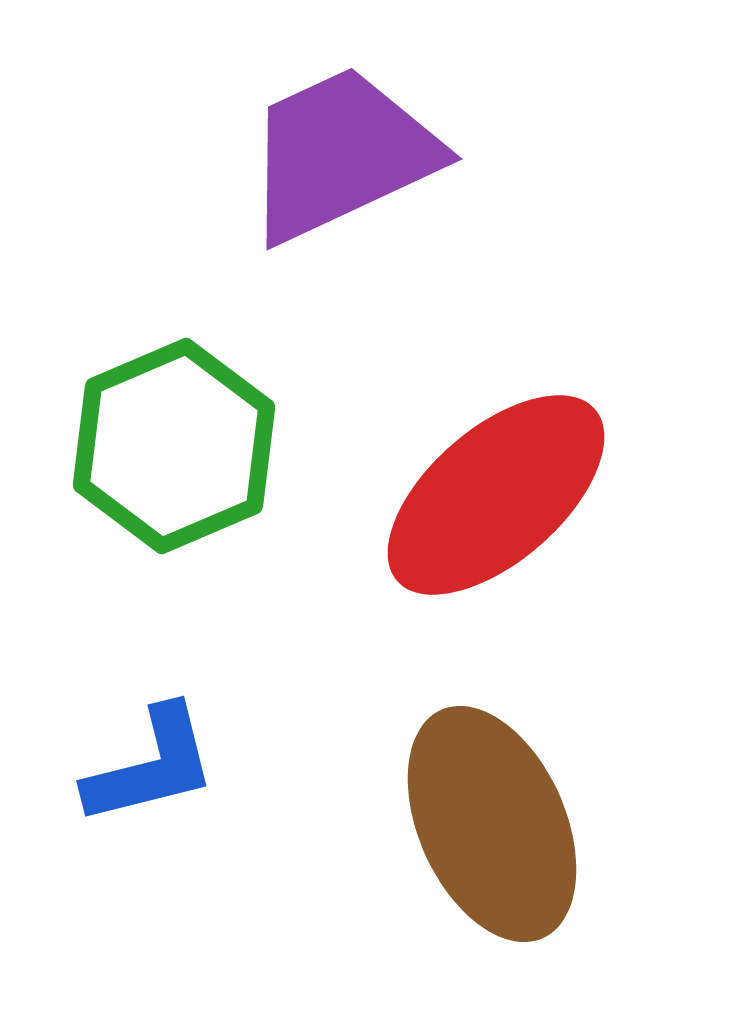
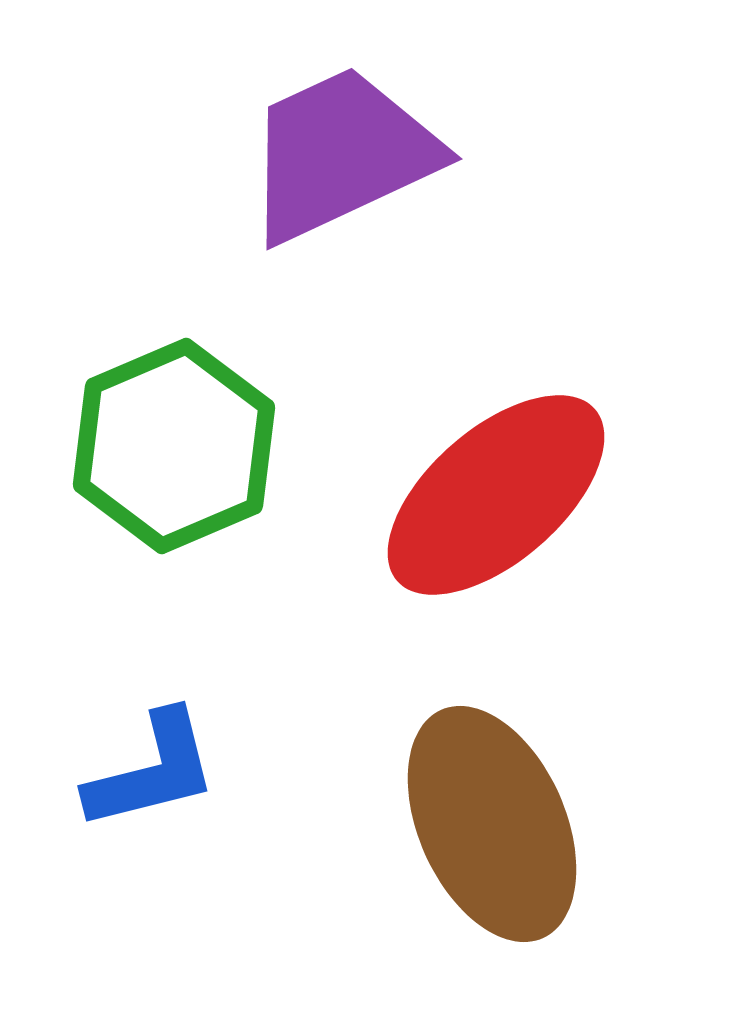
blue L-shape: moved 1 px right, 5 px down
